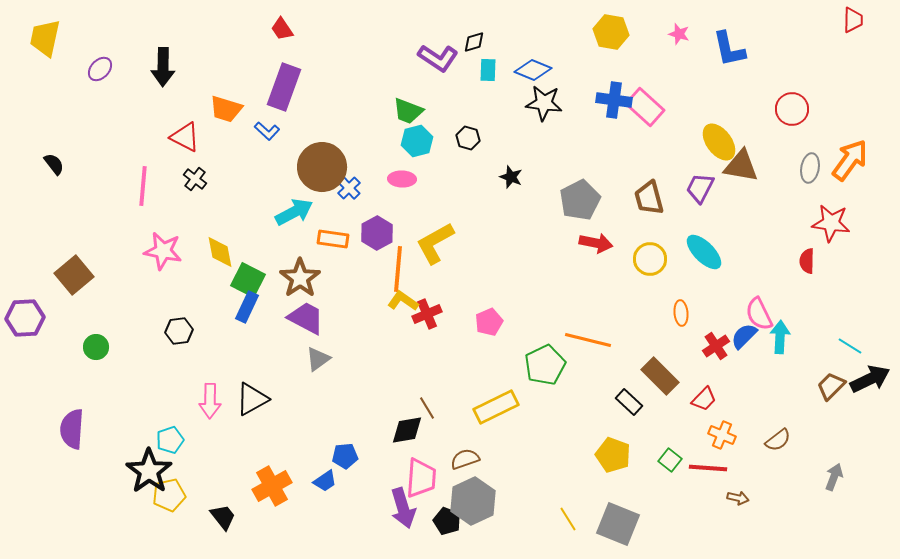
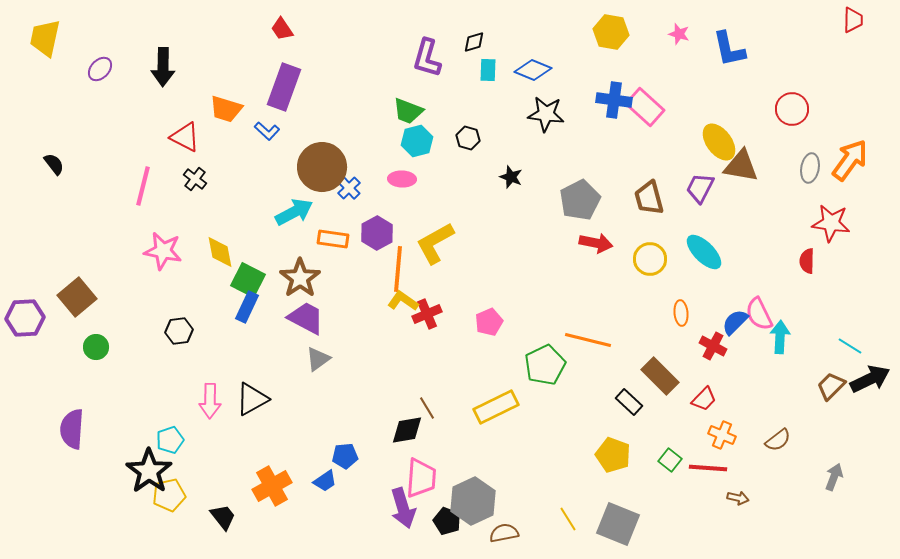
purple L-shape at (438, 58): moved 11 px left; rotated 72 degrees clockwise
black star at (544, 103): moved 2 px right, 11 px down
pink line at (143, 186): rotated 9 degrees clockwise
brown square at (74, 275): moved 3 px right, 22 px down
blue semicircle at (744, 336): moved 9 px left, 14 px up
red cross at (716, 346): moved 3 px left; rotated 28 degrees counterclockwise
brown semicircle at (465, 459): moved 39 px right, 74 px down; rotated 8 degrees clockwise
